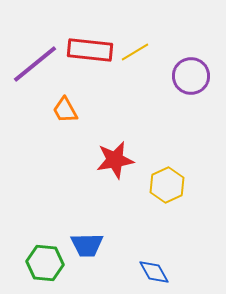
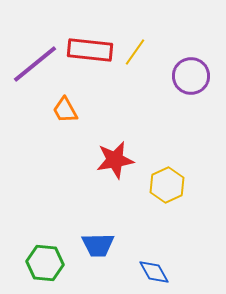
yellow line: rotated 24 degrees counterclockwise
blue trapezoid: moved 11 px right
